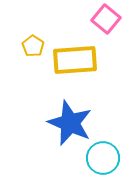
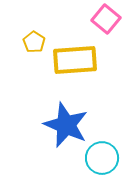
yellow pentagon: moved 1 px right, 4 px up
blue star: moved 4 px left, 2 px down
cyan circle: moved 1 px left
